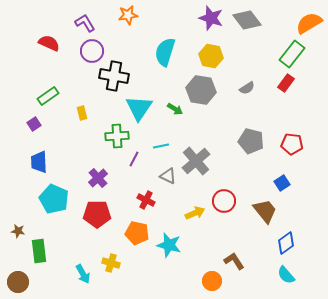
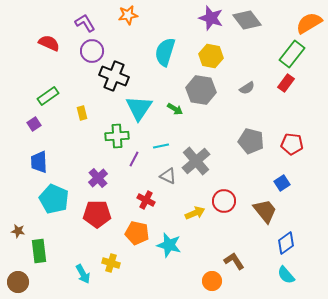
black cross at (114, 76): rotated 12 degrees clockwise
